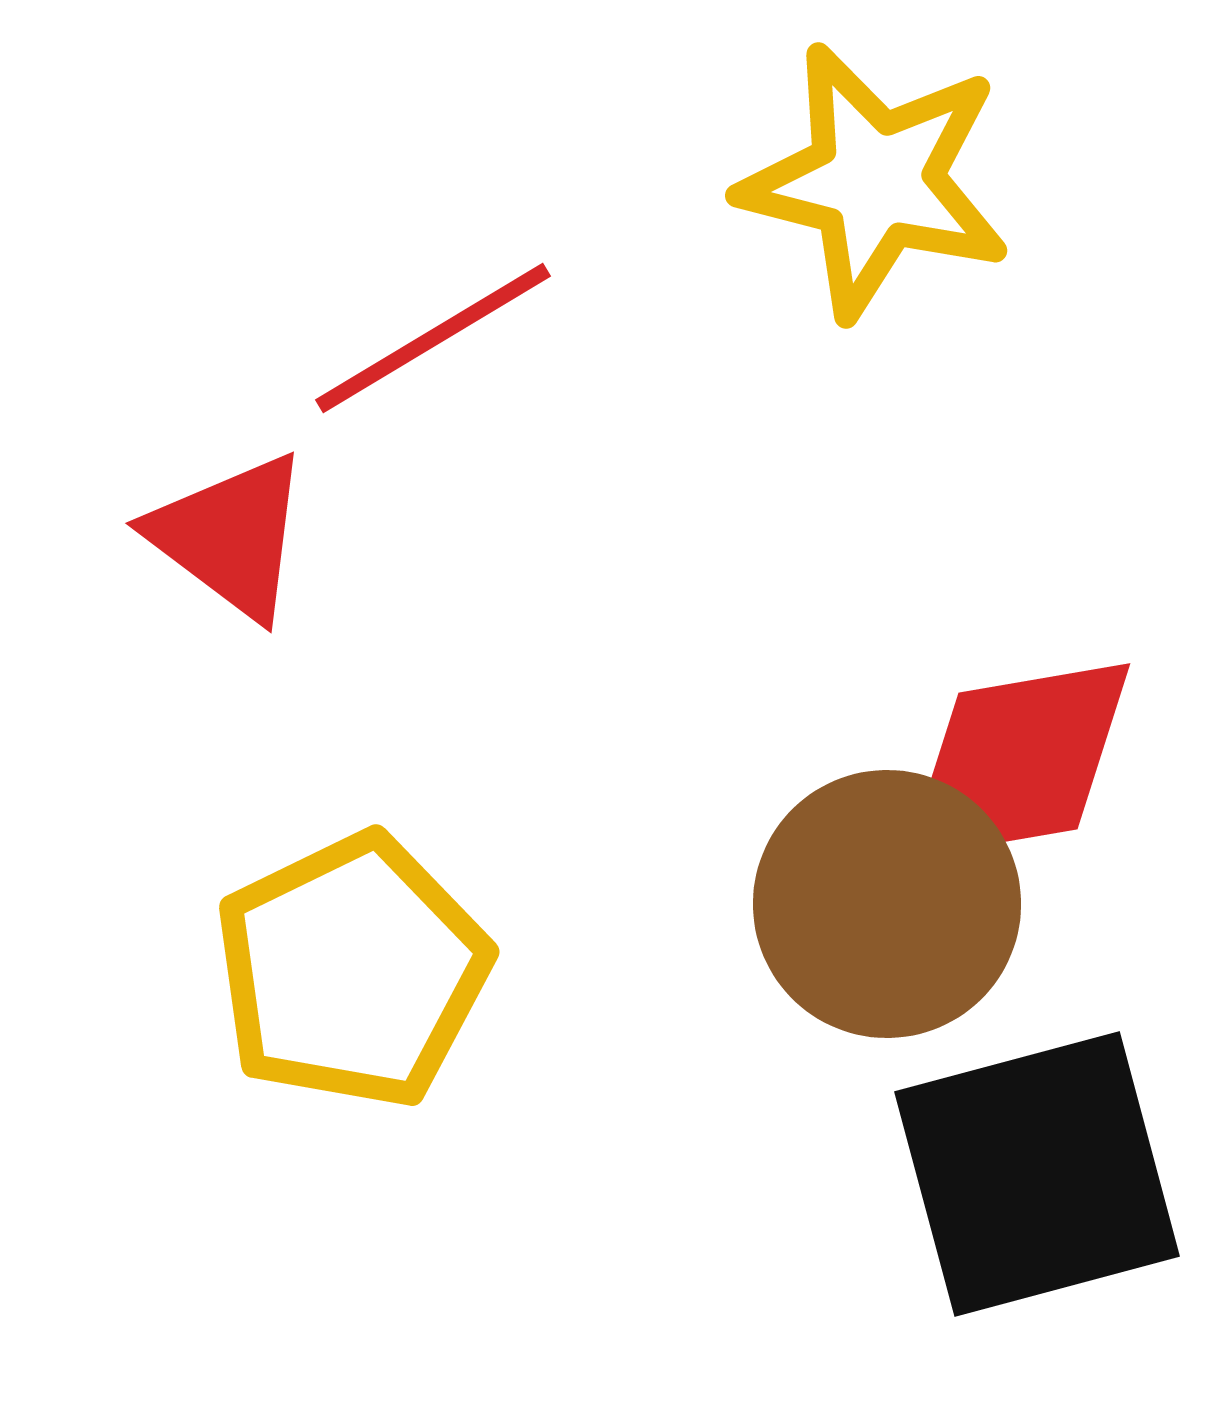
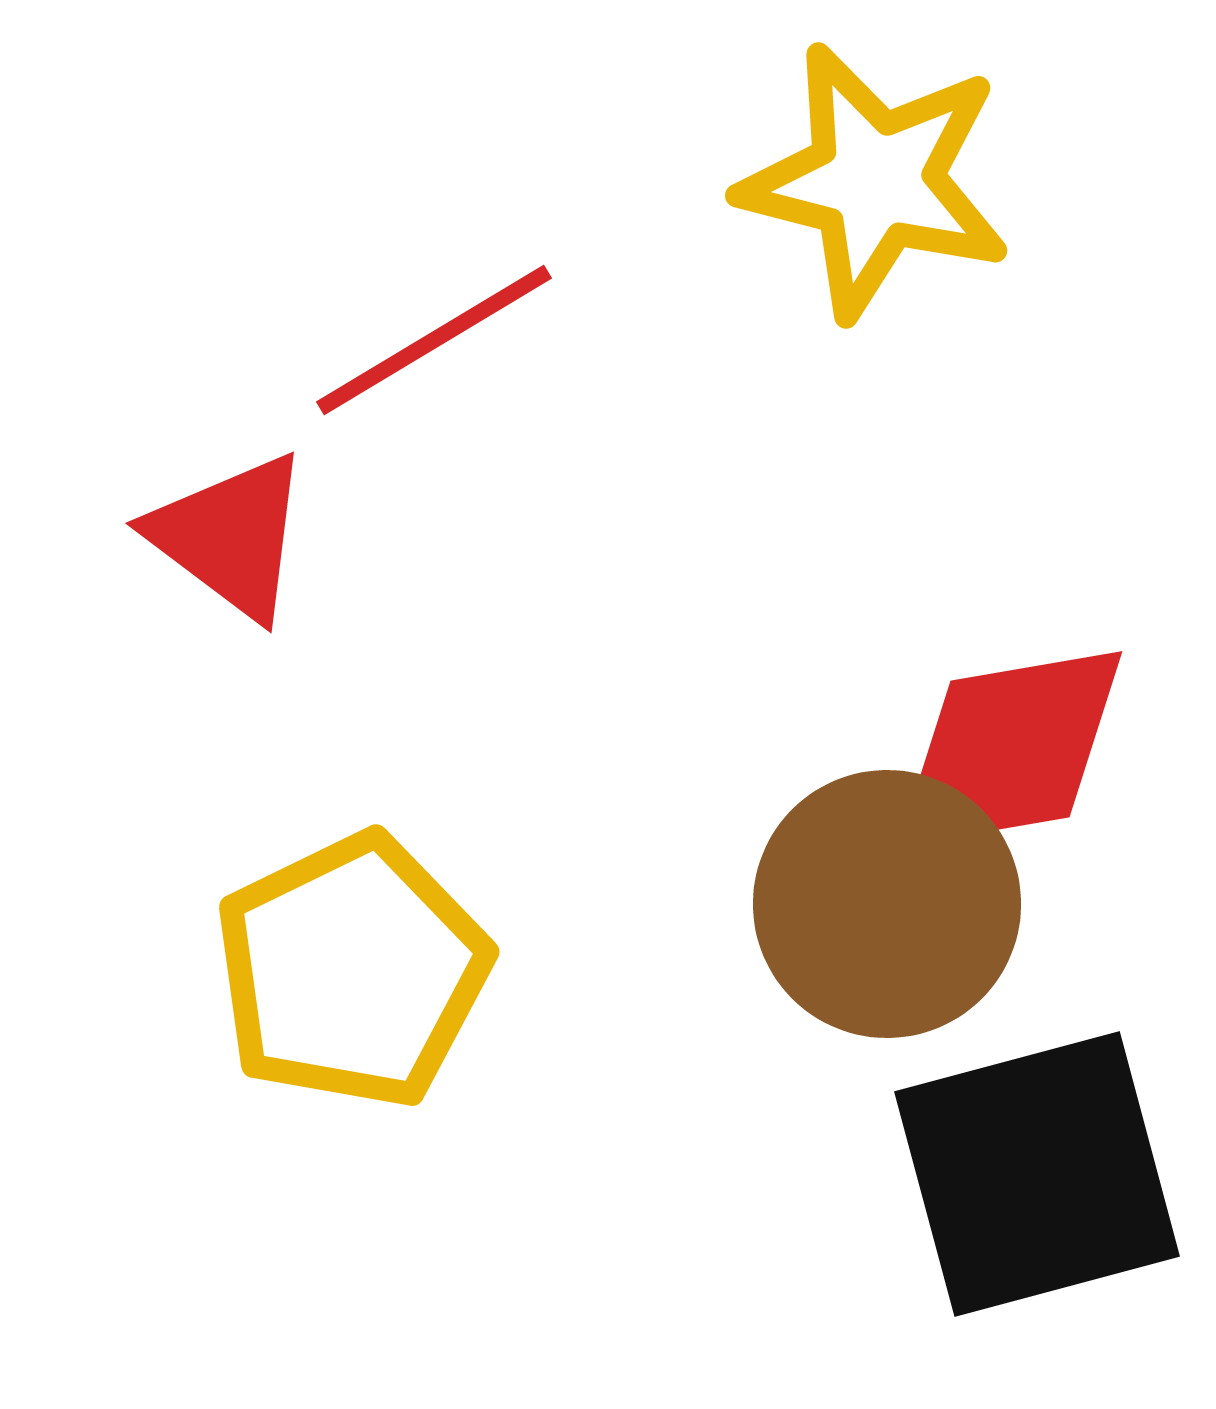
red line: moved 1 px right, 2 px down
red diamond: moved 8 px left, 12 px up
